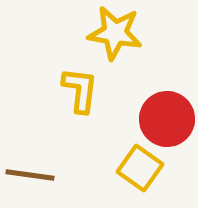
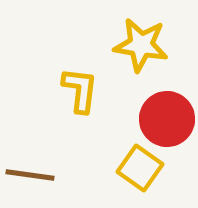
yellow star: moved 26 px right, 12 px down
